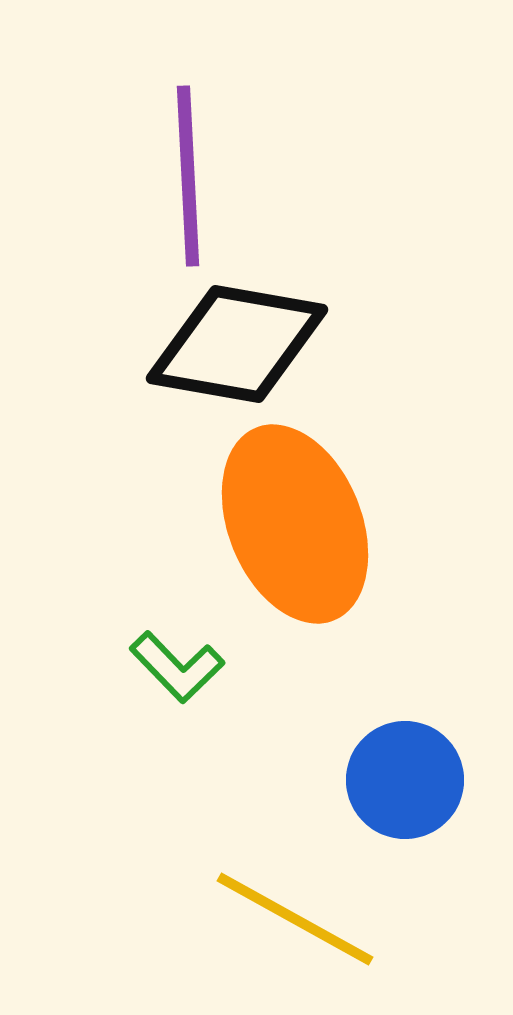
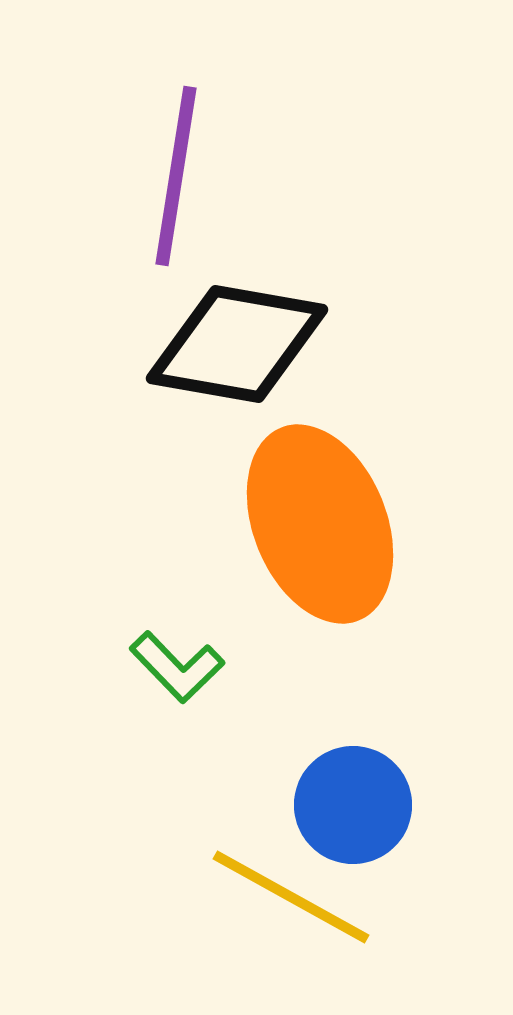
purple line: moved 12 px left; rotated 12 degrees clockwise
orange ellipse: moved 25 px right
blue circle: moved 52 px left, 25 px down
yellow line: moved 4 px left, 22 px up
